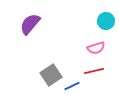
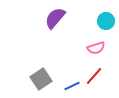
purple semicircle: moved 25 px right, 6 px up
red line: moved 5 px down; rotated 36 degrees counterclockwise
gray square: moved 10 px left, 4 px down
